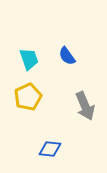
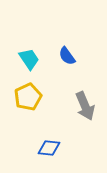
cyan trapezoid: rotated 15 degrees counterclockwise
blue diamond: moved 1 px left, 1 px up
